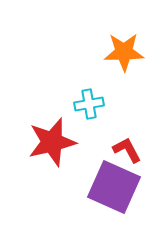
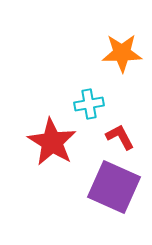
orange star: moved 2 px left, 1 px down
red star: rotated 27 degrees counterclockwise
red L-shape: moved 7 px left, 13 px up
